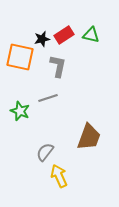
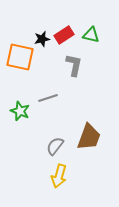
gray L-shape: moved 16 px right, 1 px up
gray semicircle: moved 10 px right, 6 px up
yellow arrow: rotated 140 degrees counterclockwise
